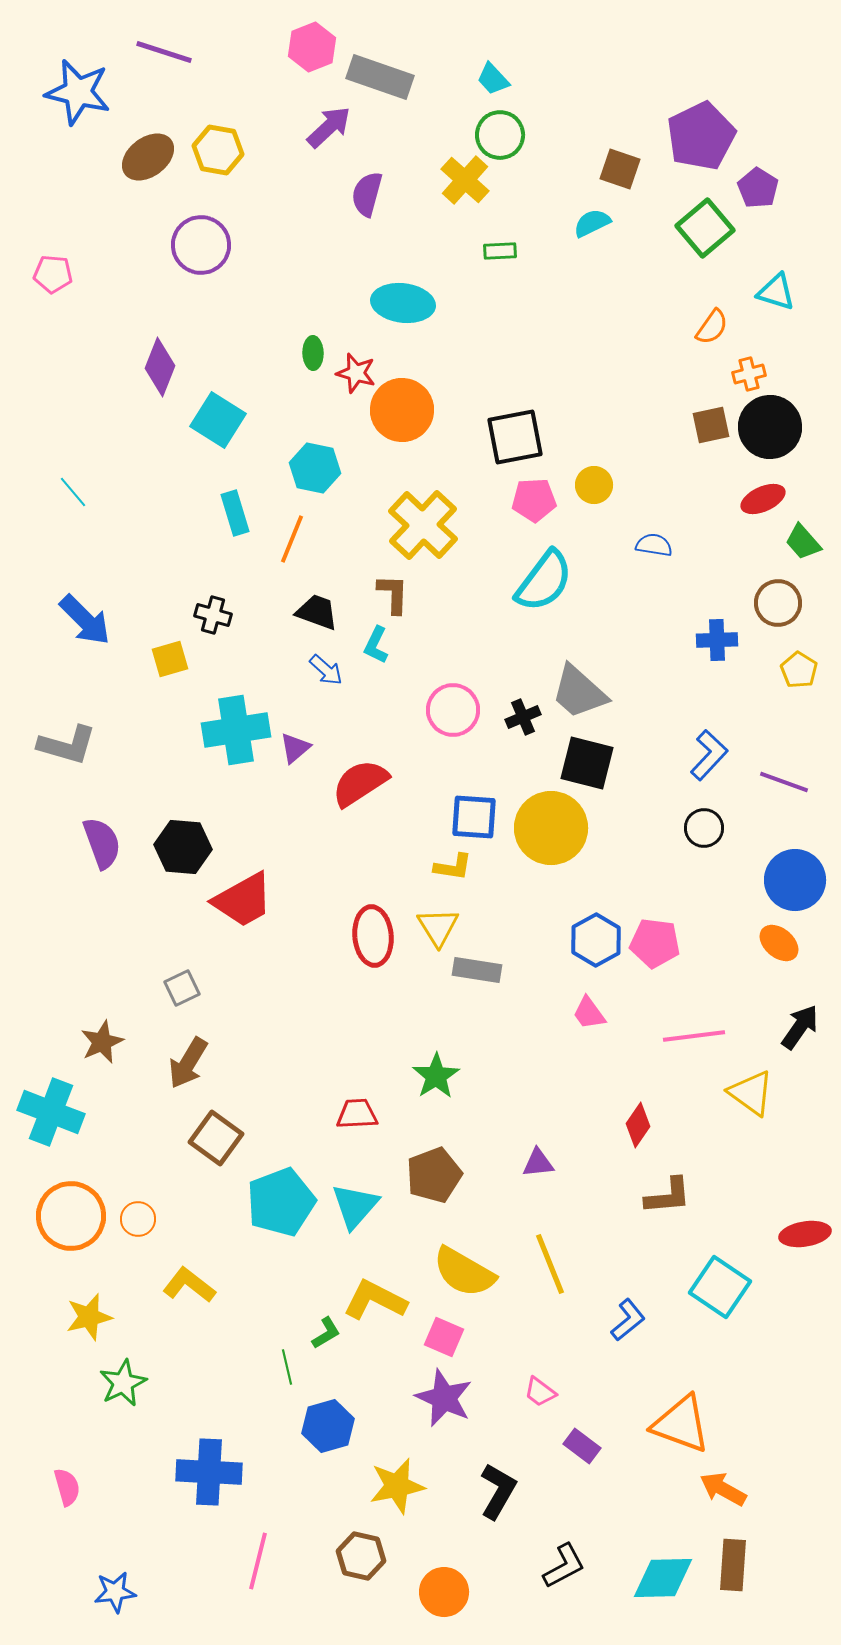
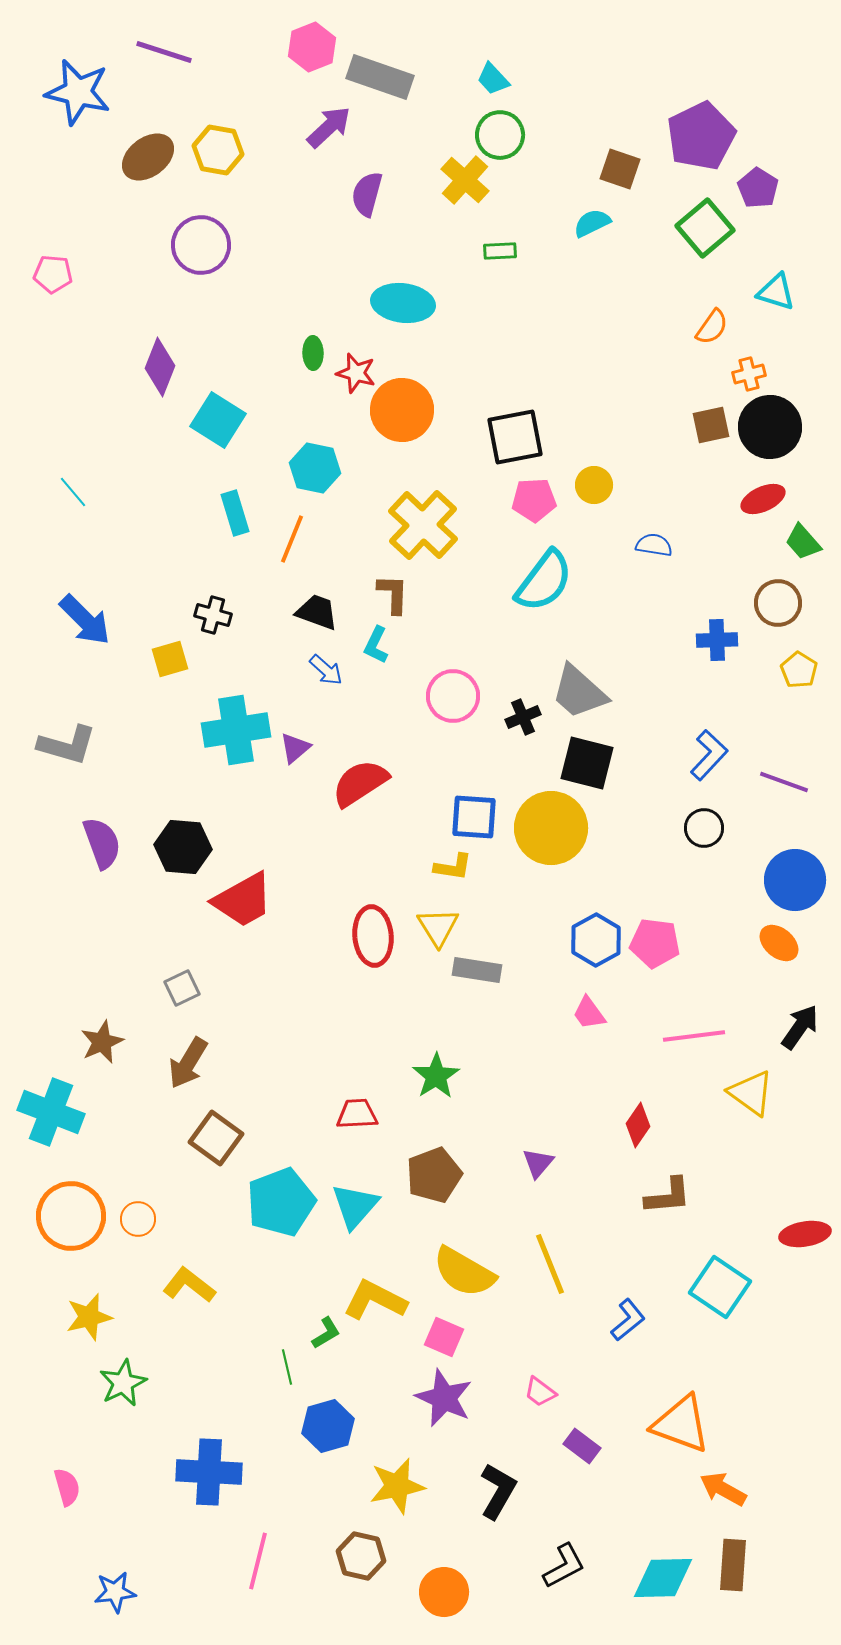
pink circle at (453, 710): moved 14 px up
purple triangle at (538, 1163): rotated 44 degrees counterclockwise
